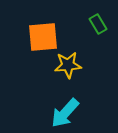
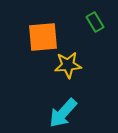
green rectangle: moved 3 px left, 2 px up
cyan arrow: moved 2 px left
